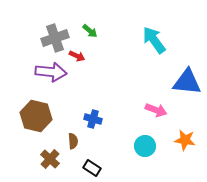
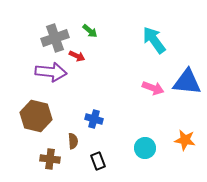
pink arrow: moved 3 px left, 22 px up
blue cross: moved 1 px right
cyan circle: moved 2 px down
brown cross: rotated 36 degrees counterclockwise
black rectangle: moved 6 px right, 7 px up; rotated 36 degrees clockwise
